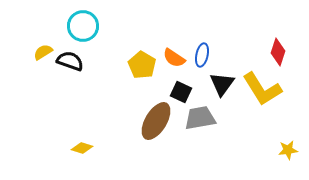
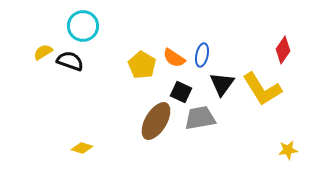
red diamond: moved 5 px right, 2 px up; rotated 16 degrees clockwise
